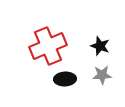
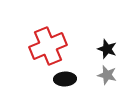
black star: moved 7 px right, 3 px down
gray star: moved 5 px right; rotated 18 degrees clockwise
